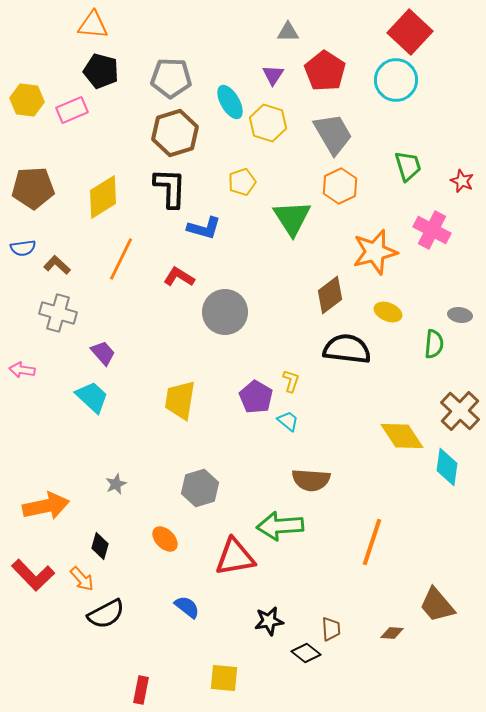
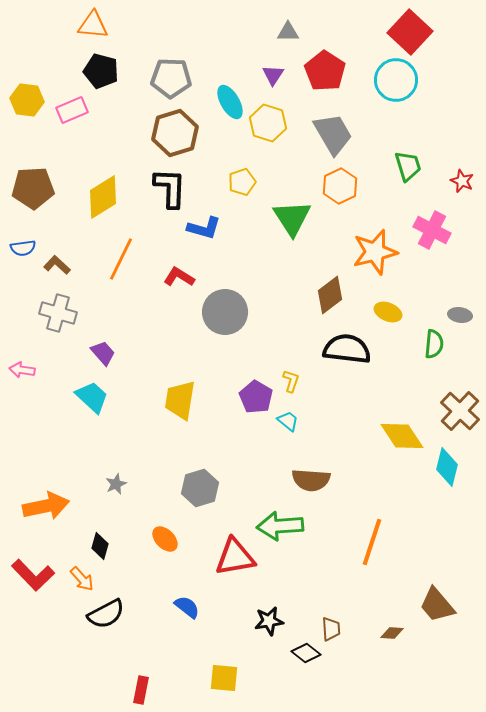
cyan diamond at (447, 467): rotated 6 degrees clockwise
